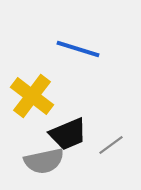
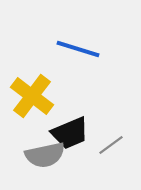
black trapezoid: moved 2 px right, 1 px up
gray semicircle: moved 1 px right, 6 px up
